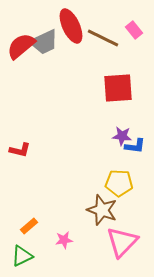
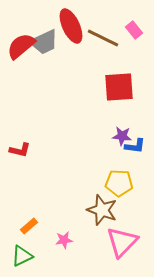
red square: moved 1 px right, 1 px up
